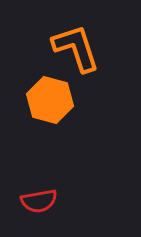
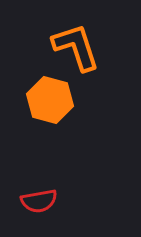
orange L-shape: moved 1 px up
